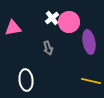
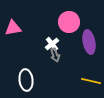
white cross: moved 26 px down
gray arrow: moved 7 px right, 7 px down
